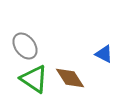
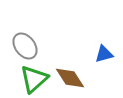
blue triangle: rotated 42 degrees counterclockwise
green triangle: rotated 44 degrees clockwise
